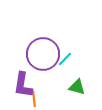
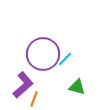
purple L-shape: rotated 140 degrees counterclockwise
orange line: rotated 28 degrees clockwise
